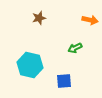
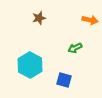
cyan hexagon: rotated 15 degrees clockwise
blue square: moved 1 px up; rotated 21 degrees clockwise
